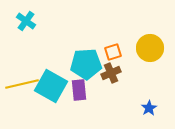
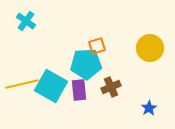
orange square: moved 16 px left, 6 px up
brown cross: moved 14 px down
